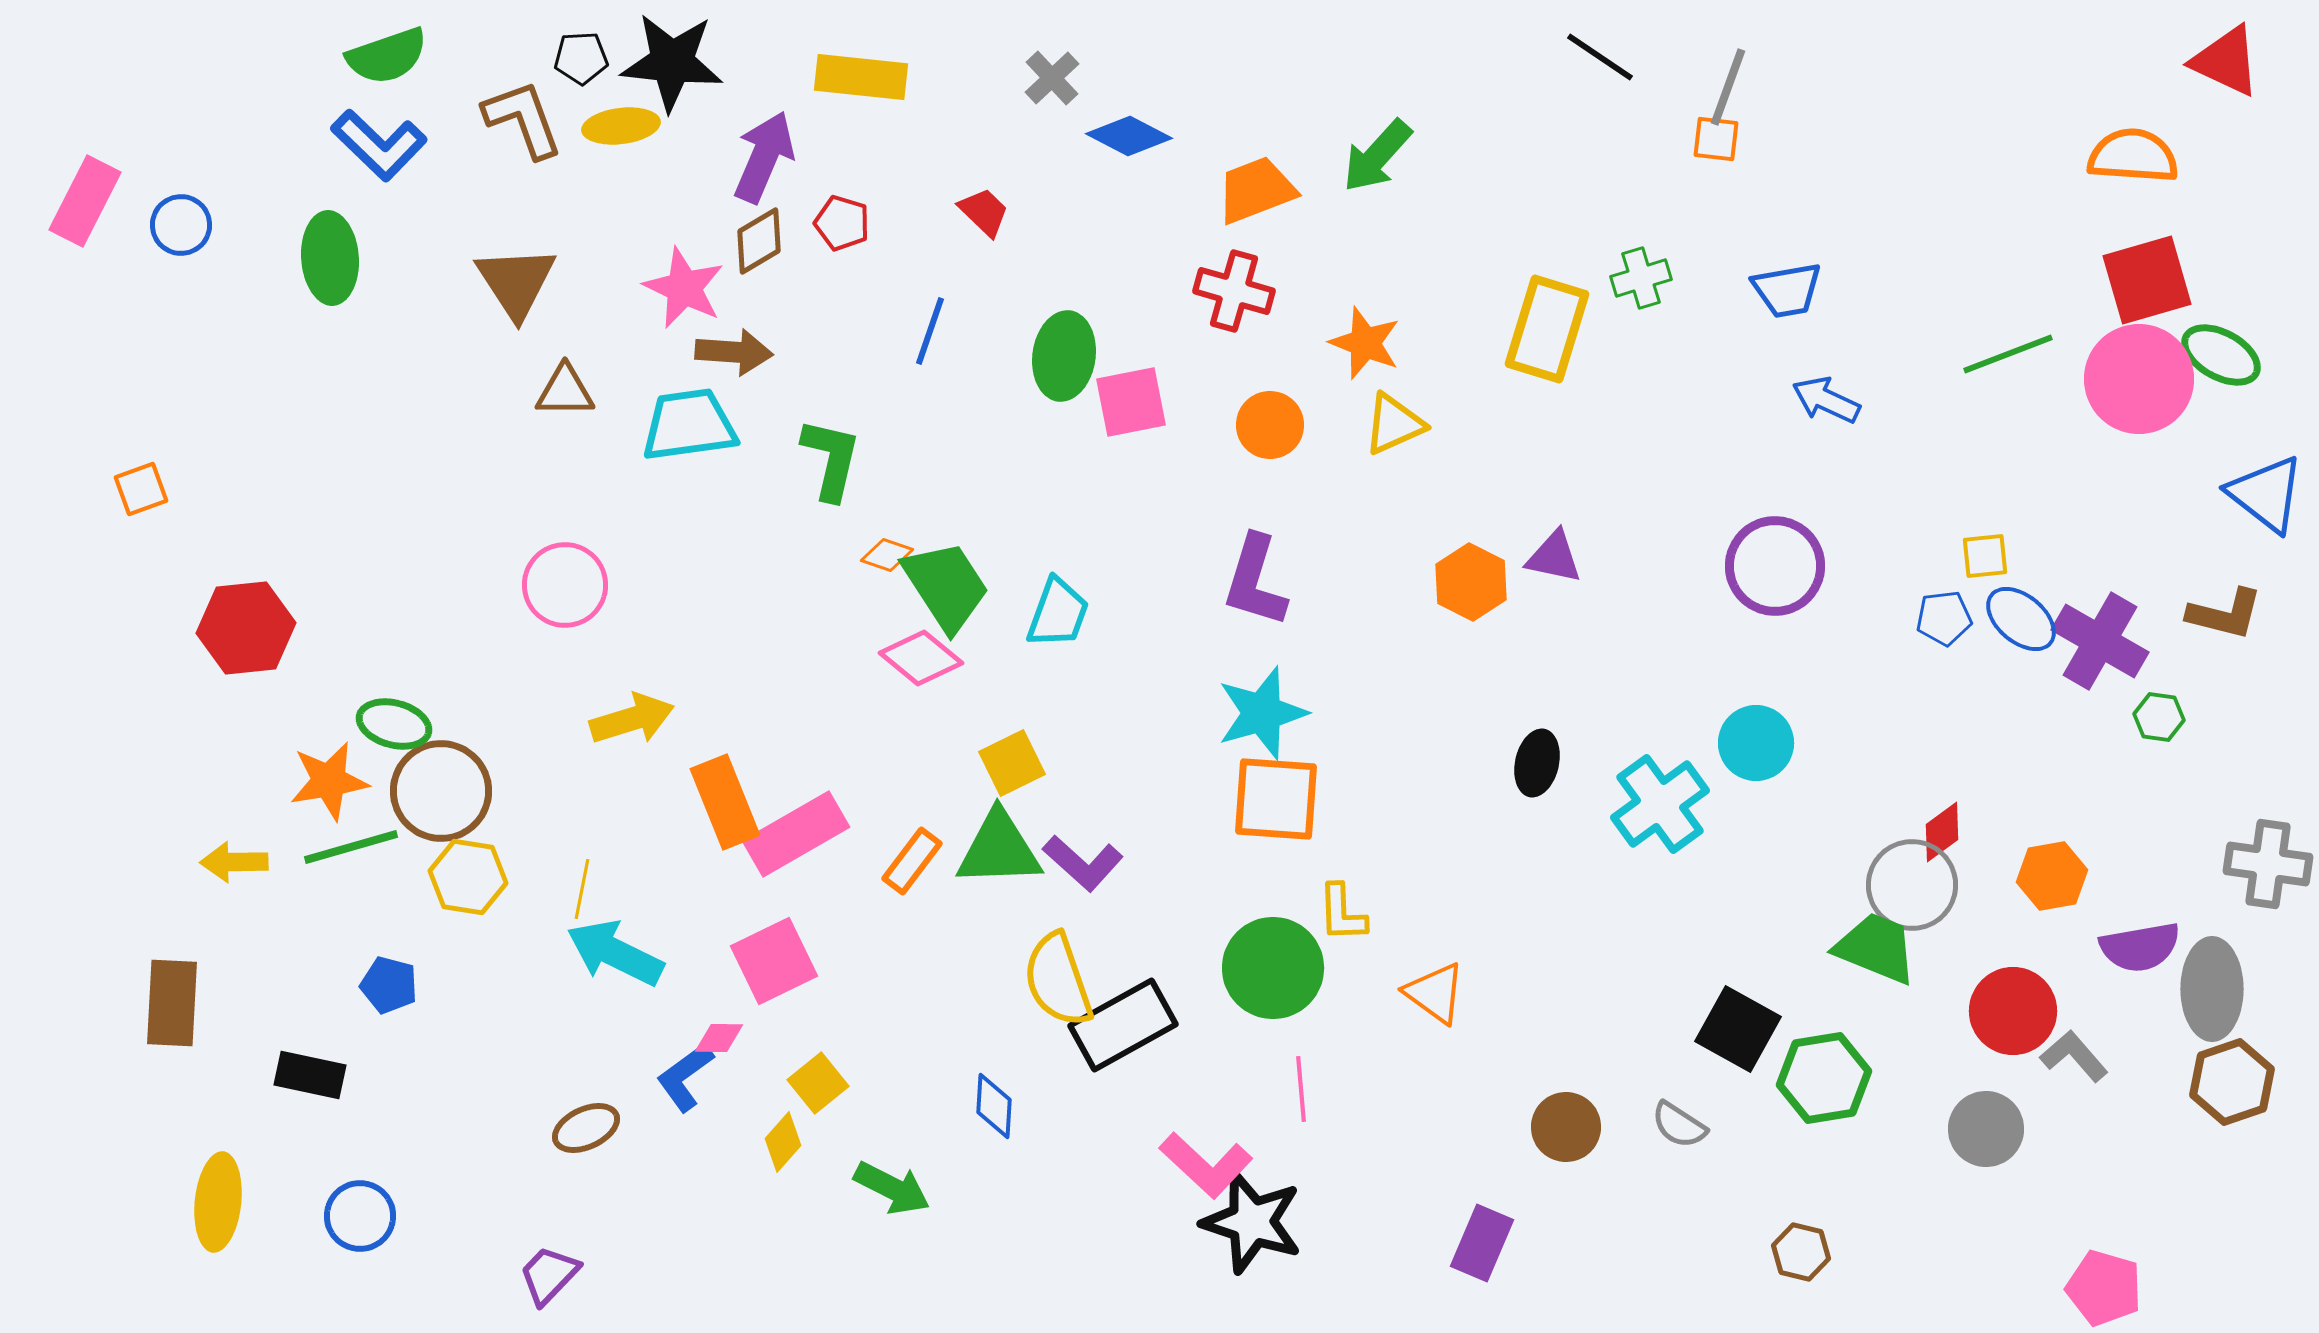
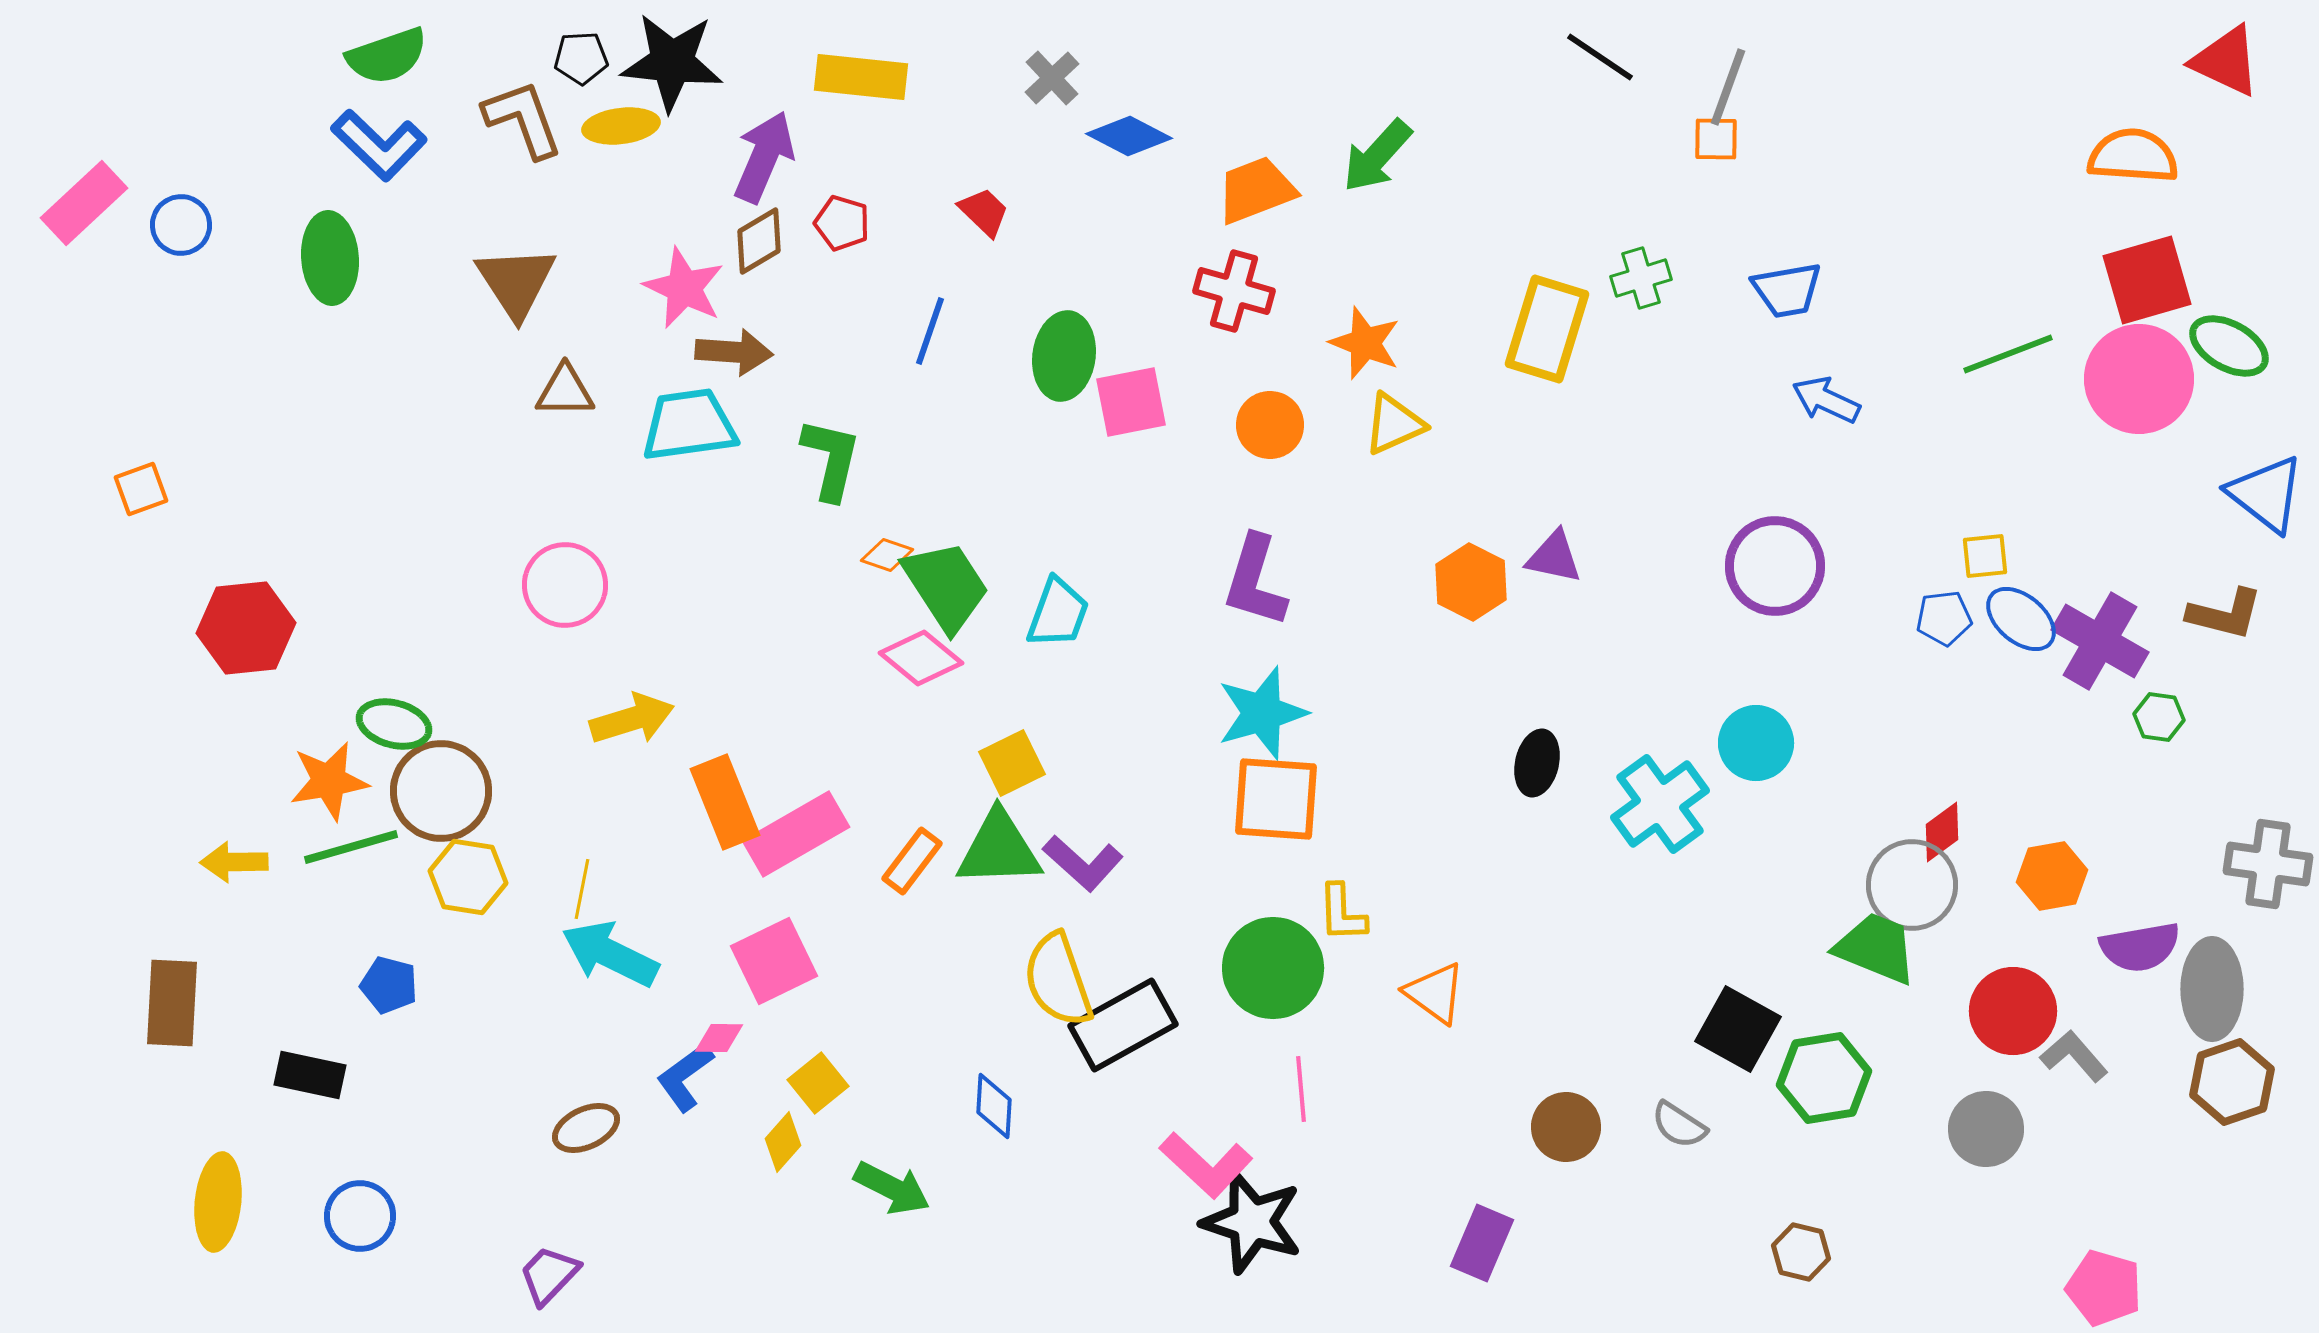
orange square at (1716, 139): rotated 6 degrees counterclockwise
pink rectangle at (85, 201): moved 1 px left, 2 px down; rotated 20 degrees clockwise
green ellipse at (2221, 355): moved 8 px right, 9 px up
cyan arrow at (615, 953): moved 5 px left, 1 px down
